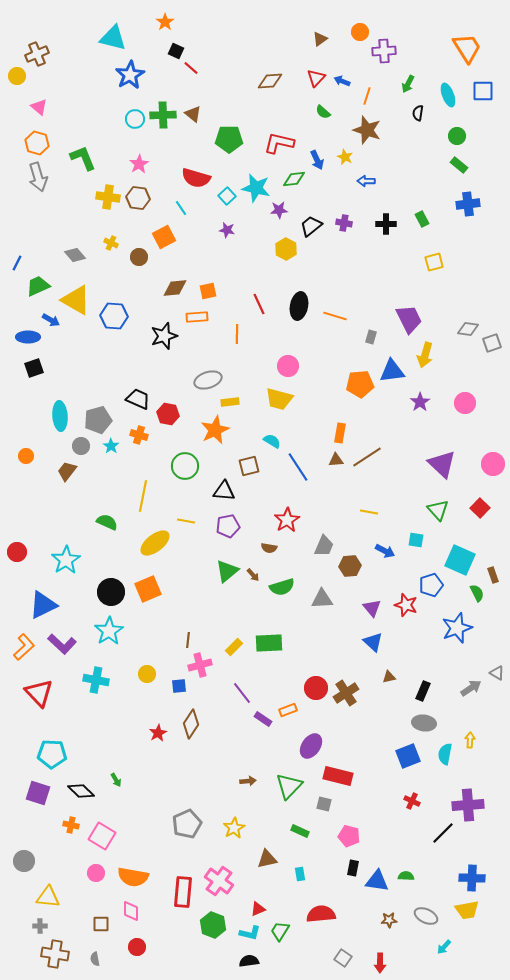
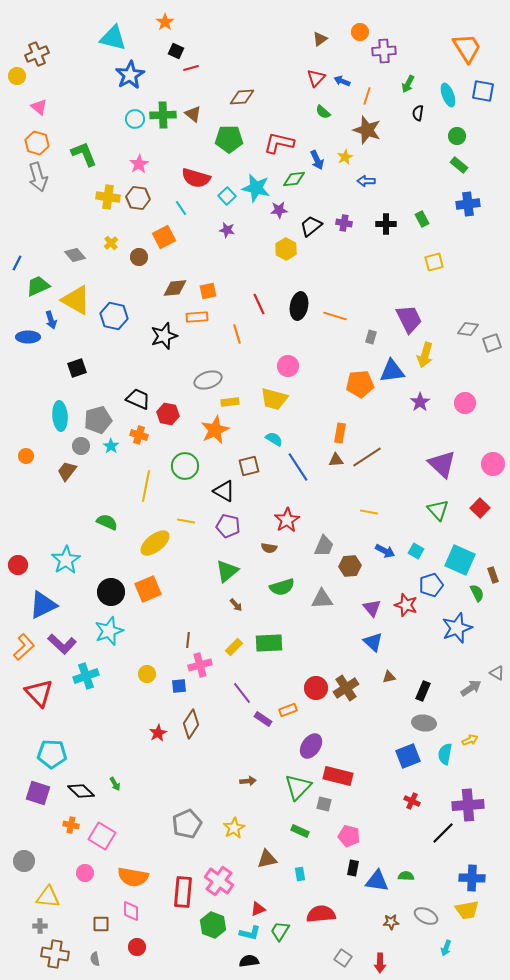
red line at (191, 68): rotated 56 degrees counterclockwise
brown diamond at (270, 81): moved 28 px left, 16 px down
blue square at (483, 91): rotated 10 degrees clockwise
yellow star at (345, 157): rotated 21 degrees clockwise
green L-shape at (83, 158): moved 1 px right, 4 px up
yellow cross at (111, 243): rotated 24 degrees clockwise
blue hexagon at (114, 316): rotated 8 degrees clockwise
blue arrow at (51, 320): rotated 42 degrees clockwise
orange line at (237, 334): rotated 18 degrees counterclockwise
black square at (34, 368): moved 43 px right
yellow trapezoid at (279, 399): moved 5 px left
cyan semicircle at (272, 441): moved 2 px right, 2 px up
black triangle at (224, 491): rotated 25 degrees clockwise
yellow line at (143, 496): moved 3 px right, 10 px up
purple pentagon at (228, 526): rotated 25 degrees clockwise
cyan square at (416, 540): moved 11 px down; rotated 21 degrees clockwise
red circle at (17, 552): moved 1 px right, 13 px down
brown arrow at (253, 575): moved 17 px left, 30 px down
cyan star at (109, 631): rotated 12 degrees clockwise
cyan cross at (96, 680): moved 10 px left, 4 px up; rotated 30 degrees counterclockwise
brown cross at (346, 693): moved 5 px up
yellow arrow at (470, 740): rotated 63 degrees clockwise
green arrow at (116, 780): moved 1 px left, 4 px down
green triangle at (289, 786): moved 9 px right, 1 px down
pink circle at (96, 873): moved 11 px left
brown star at (389, 920): moved 2 px right, 2 px down
cyan arrow at (444, 947): moved 2 px right, 1 px down; rotated 21 degrees counterclockwise
